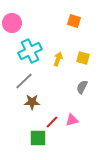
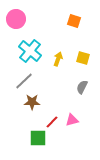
pink circle: moved 4 px right, 4 px up
cyan cross: rotated 25 degrees counterclockwise
